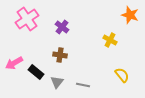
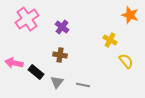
pink arrow: rotated 42 degrees clockwise
yellow semicircle: moved 4 px right, 14 px up
